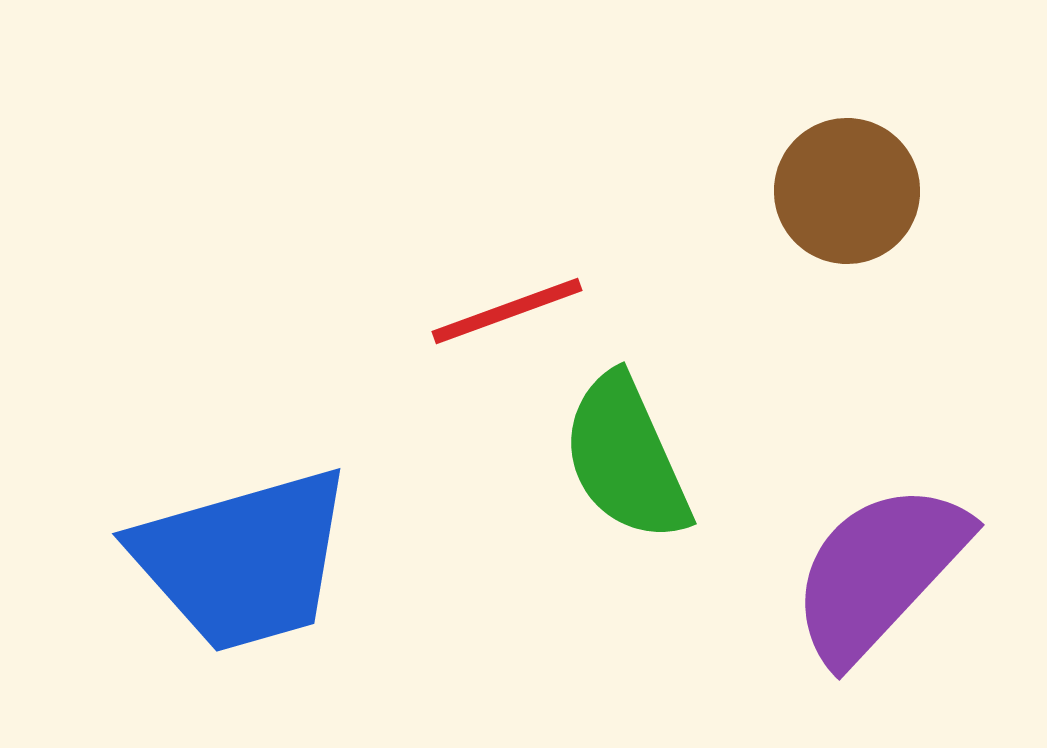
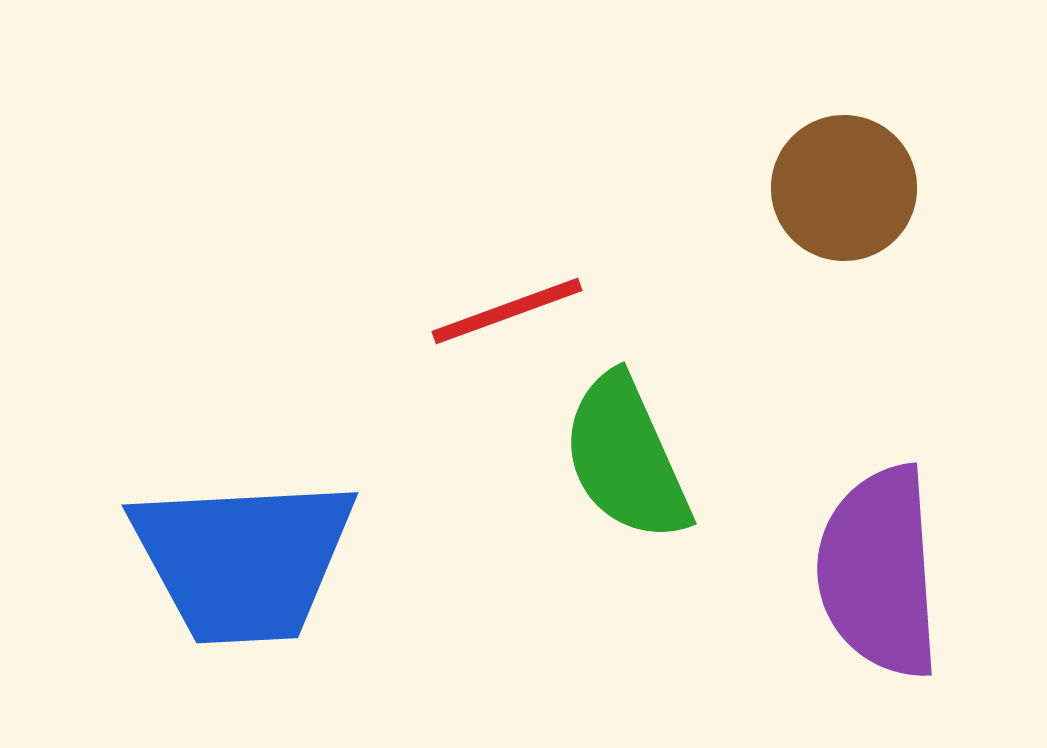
brown circle: moved 3 px left, 3 px up
blue trapezoid: rotated 13 degrees clockwise
purple semicircle: rotated 47 degrees counterclockwise
